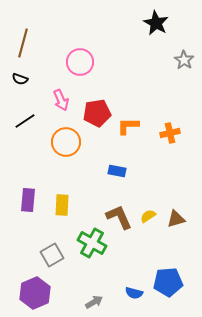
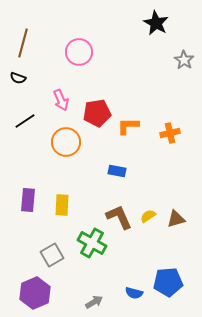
pink circle: moved 1 px left, 10 px up
black semicircle: moved 2 px left, 1 px up
